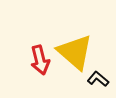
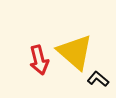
red arrow: moved 1 px left
